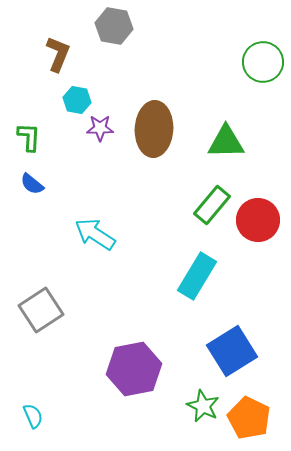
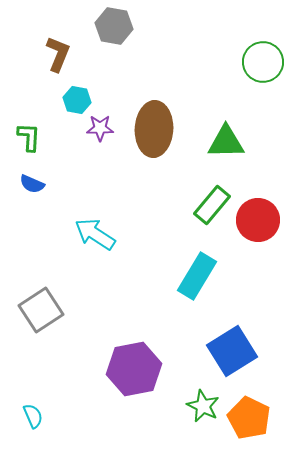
blue semicircle: rotated 15 degrees counterclockwise
